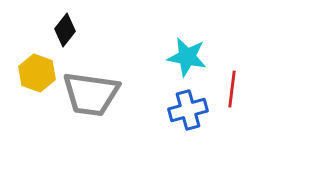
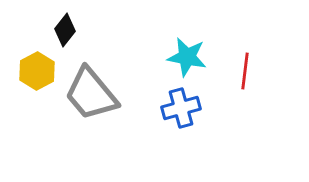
yellow hexagon: moved 2 px up; rotated 12 degrees clockwise
red line: moved 13 px right, 18 px up
gray trapezoid: rotated 42 degrees clockwise
blue cross: moved 7 px left, 2 px up
